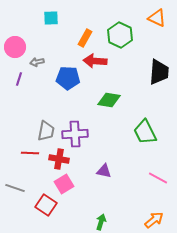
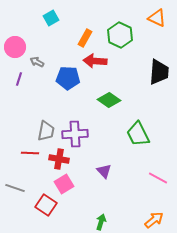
cyan square: rotated 28 degrees counterclockwise
gray arrow: rotated 40 degrees clockwise
green diamond: rotated 25 degrees clockwise
green trapezoid: moved 7 px left, 2 px down
purple triangle: rotated 35 degrees clockwise
